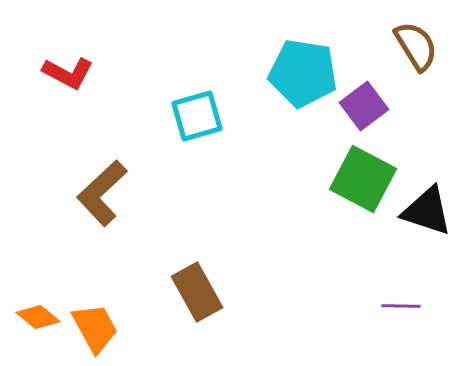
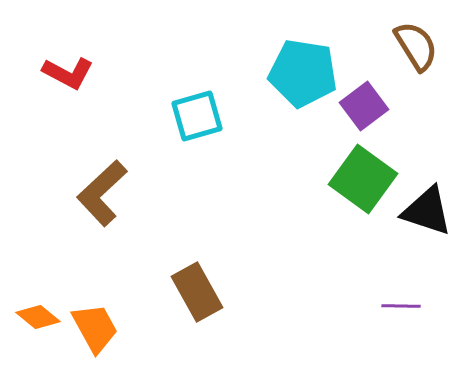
green square: rotated 8 degrees clockwise
